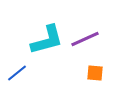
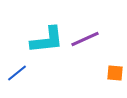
cyan L-shape: rotated 9 degrees clockwise
orange square: moved 20 px right
